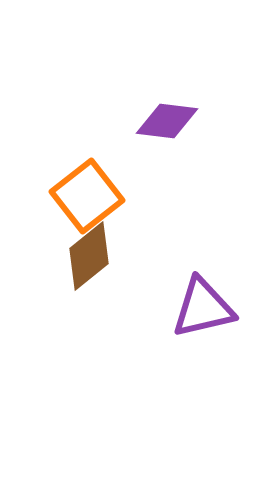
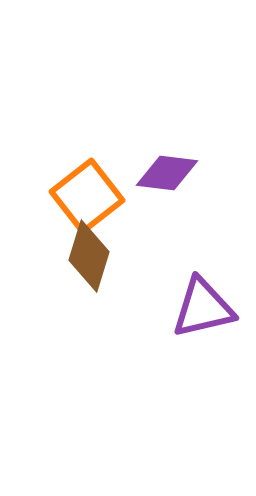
purple diamond: moved 52 px down
brown diamond: rotated 34 degrees counterclockwise
